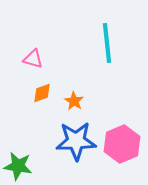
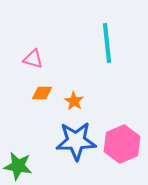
orange diamond: rotated 20 degrees clockwise
